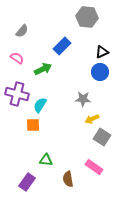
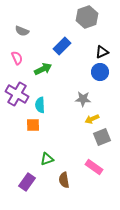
gray hexagon: rotated 25 degrees counterclockwise
gray semicircle: rotated 72 degrees clockwise
pink semicircle: rotated 32 degrees clockwise
purple cross: rotated 15 degrees clockwise
cyan semicircle: rotated 35 degrees counterclockwise
gray square: rotated 36 degrees clockwise
green triangle: moved 1 px right, 1 px up; rotated 24 degrees counterclockwise
brown semicircle: moved 4 px left, 1 px down
